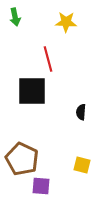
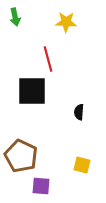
black semicircle: moved 2 px left
brown pentagon: moved 1 px left, 3 px up
